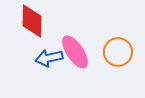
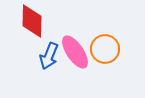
orange circle: moved 13 px left, 3 px up
blue arrow: moved 2 px up; rotated 56 degrees counterclockwise
